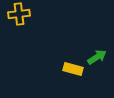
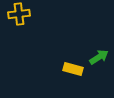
green arrow: moved 2 px right
